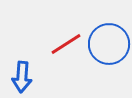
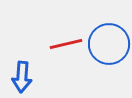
red line: rotated 20 degrees clockwise
